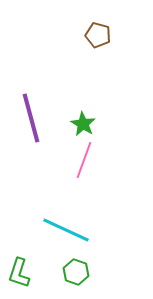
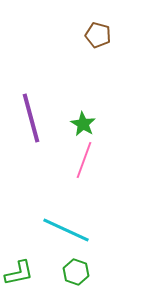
green L-shape: rotated 120 degrees counterclockwise
